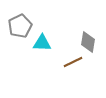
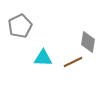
cyan triangle: moved 1 px right, 15 px down
